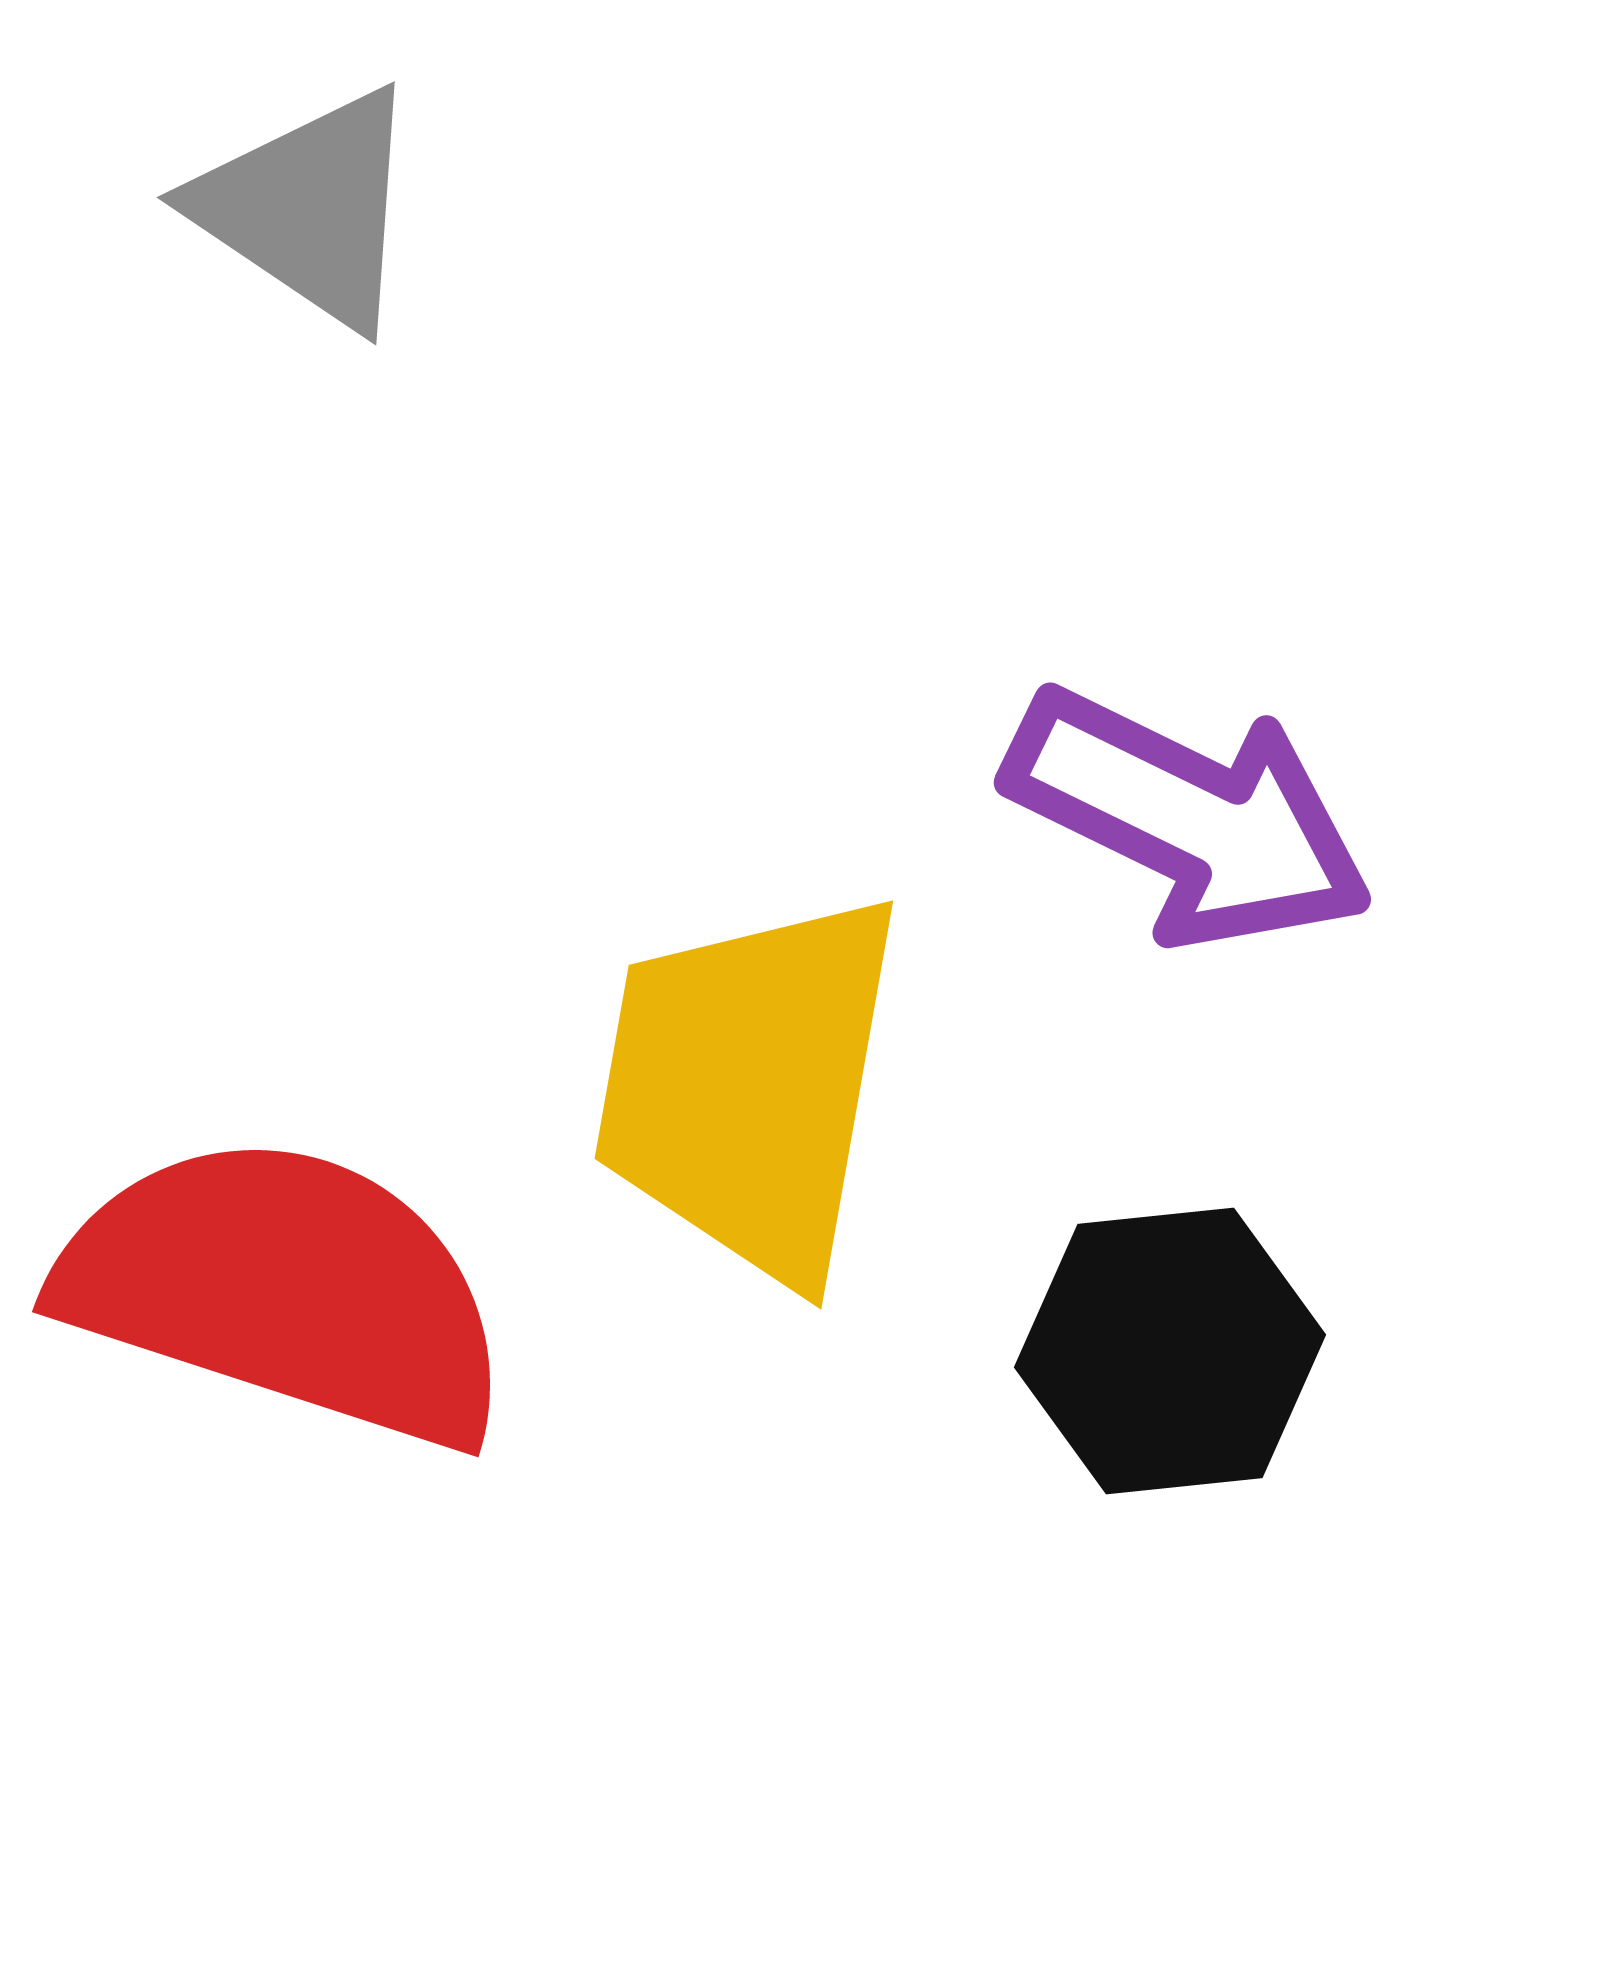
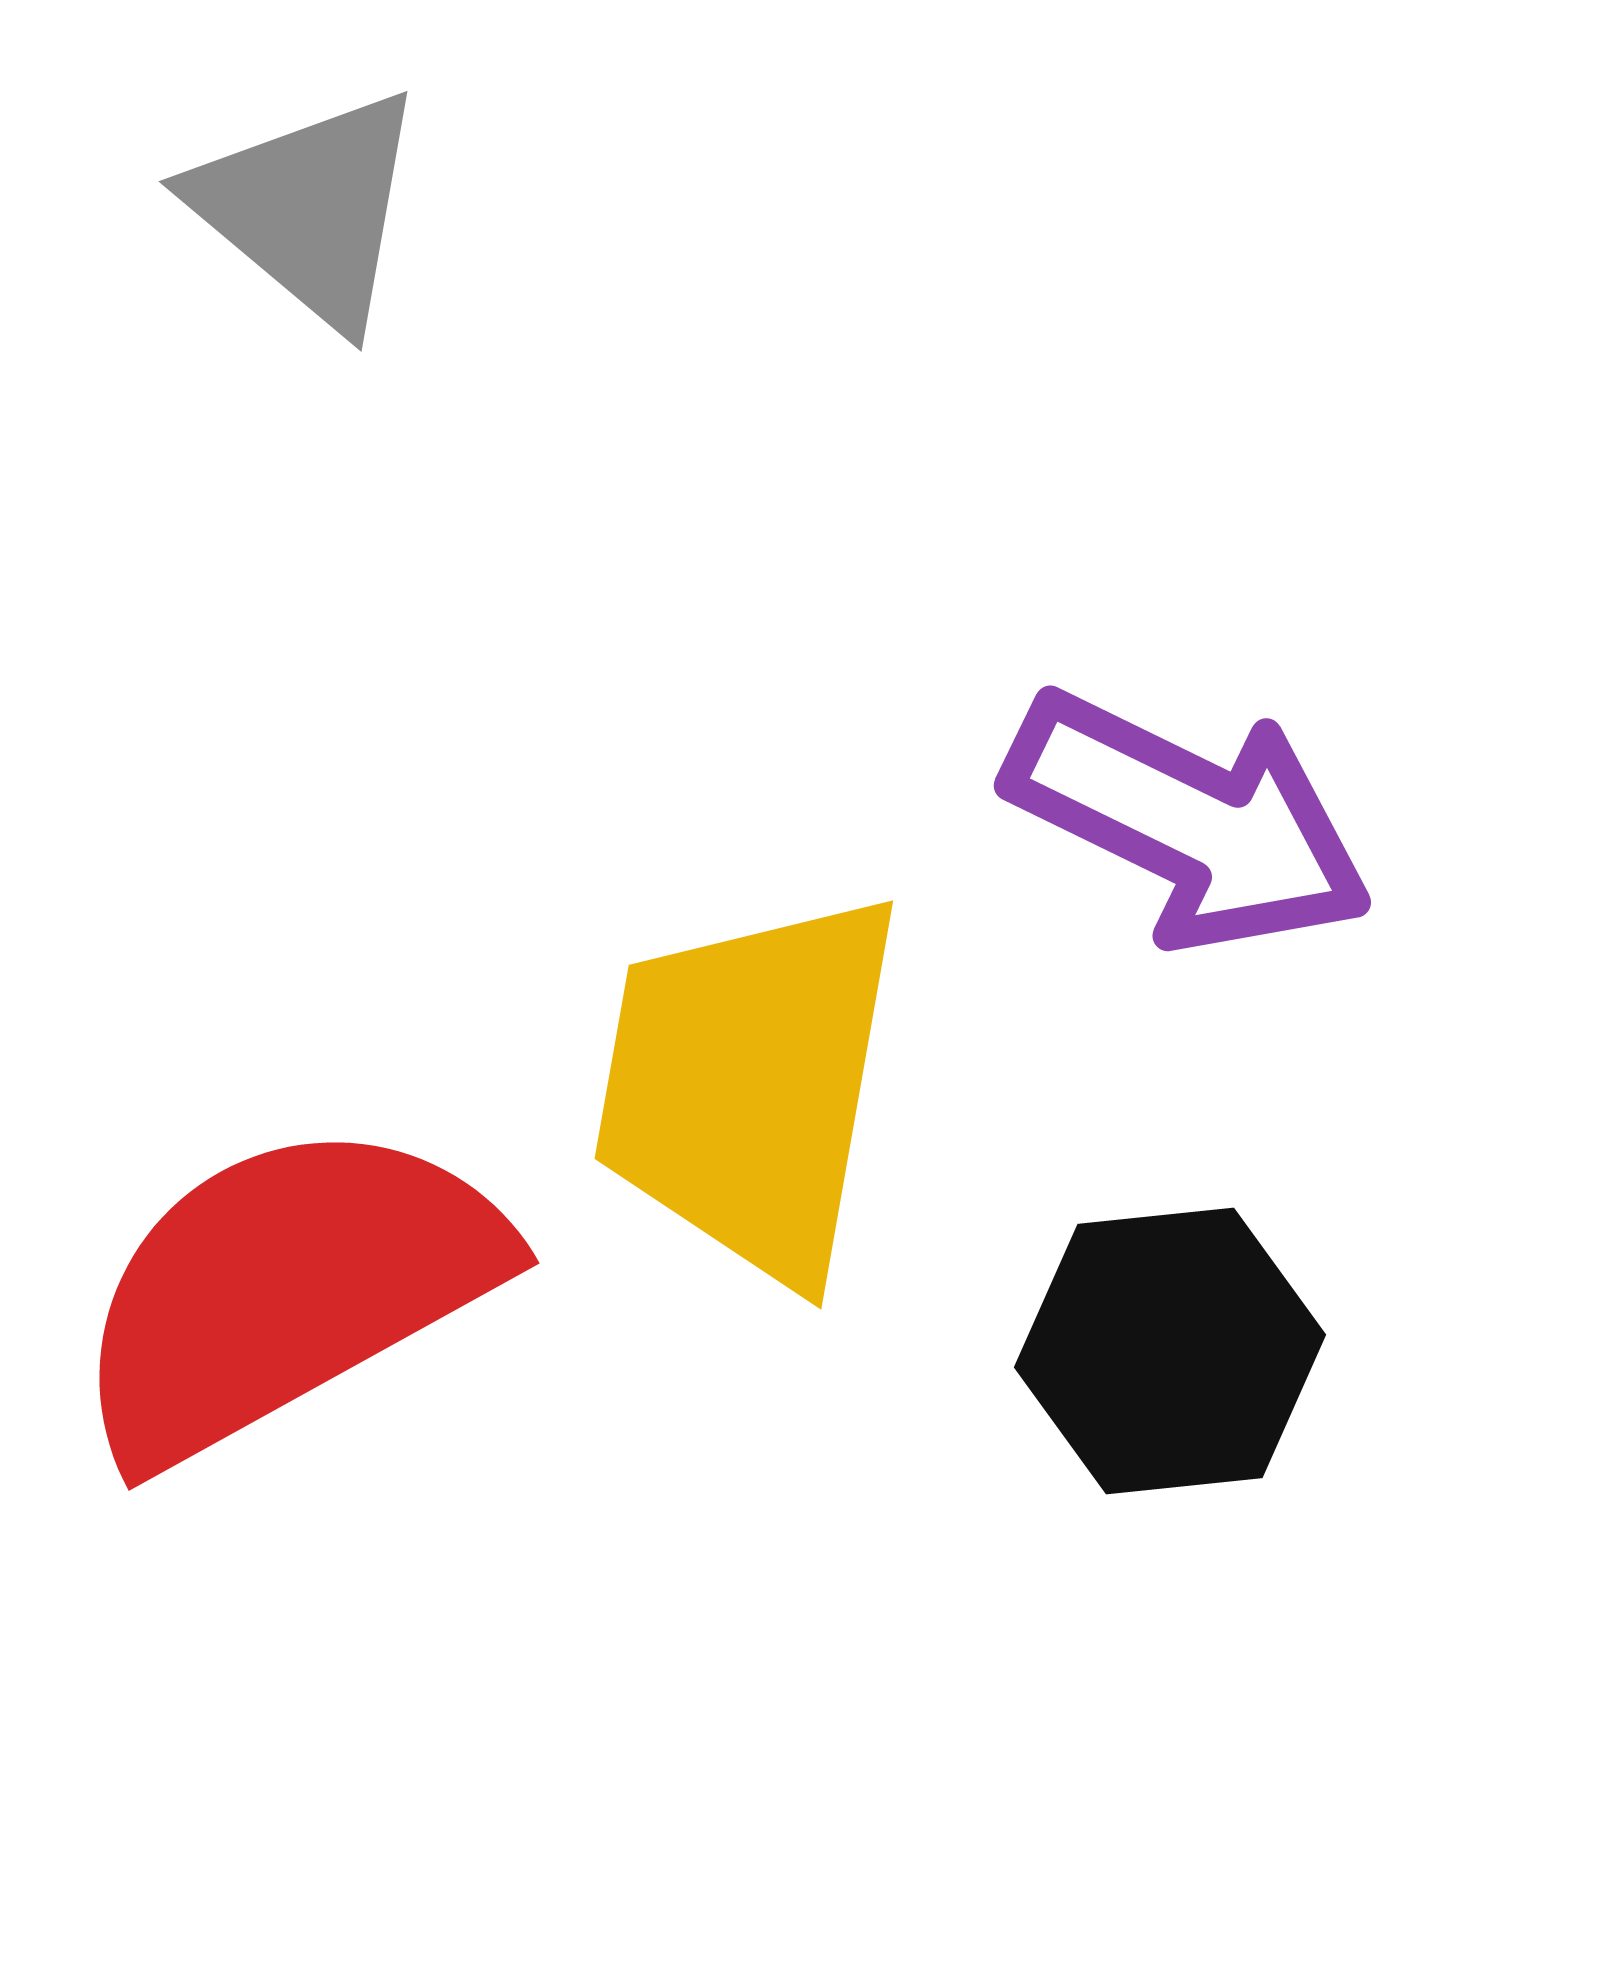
gray triangle: rotated 6 degrees clockwise
purple arrow: moved 3 px down
red semicircle: rotated 47 degrees counterclockwise
